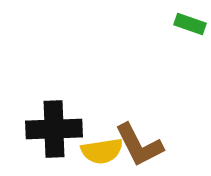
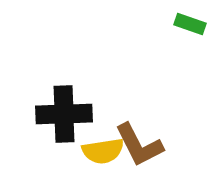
black cross: moved 10 px right, 15 px up
yellow semicircle: moved 1 px right
